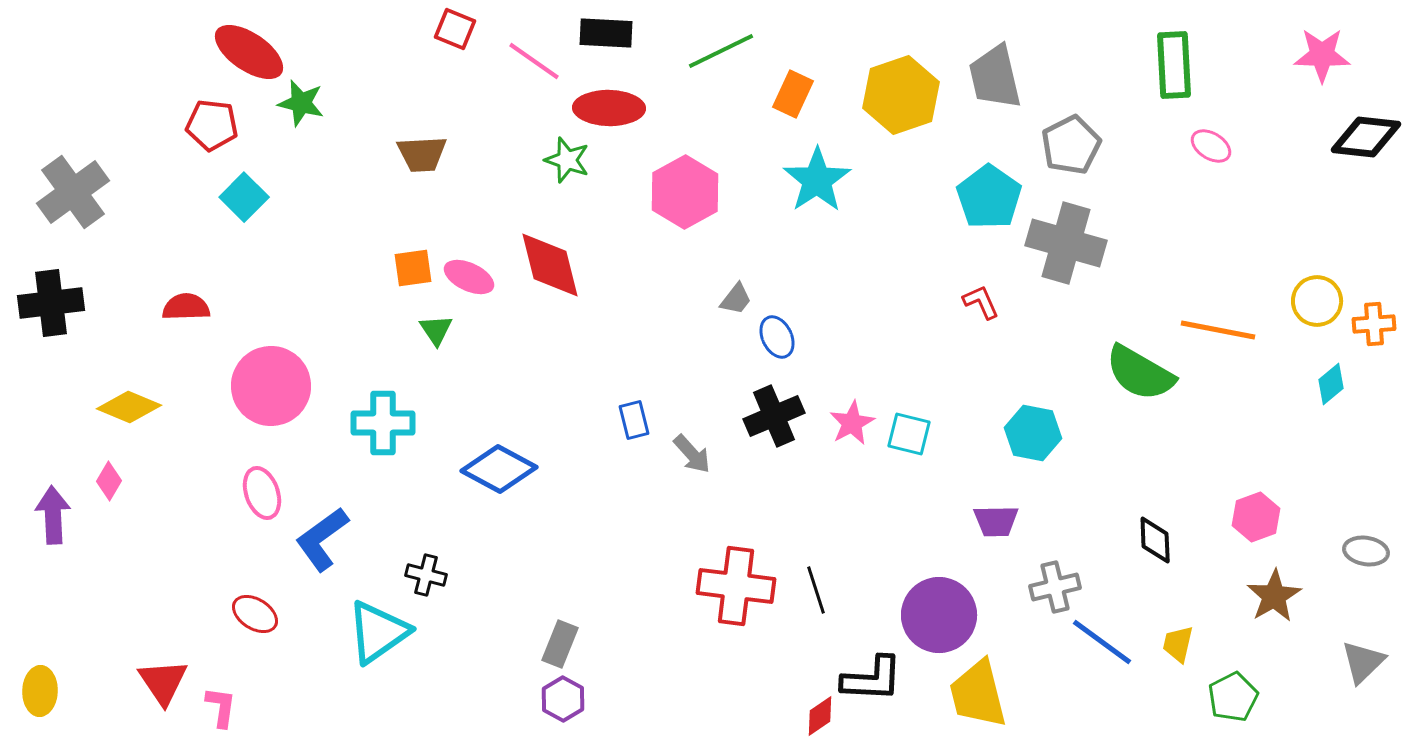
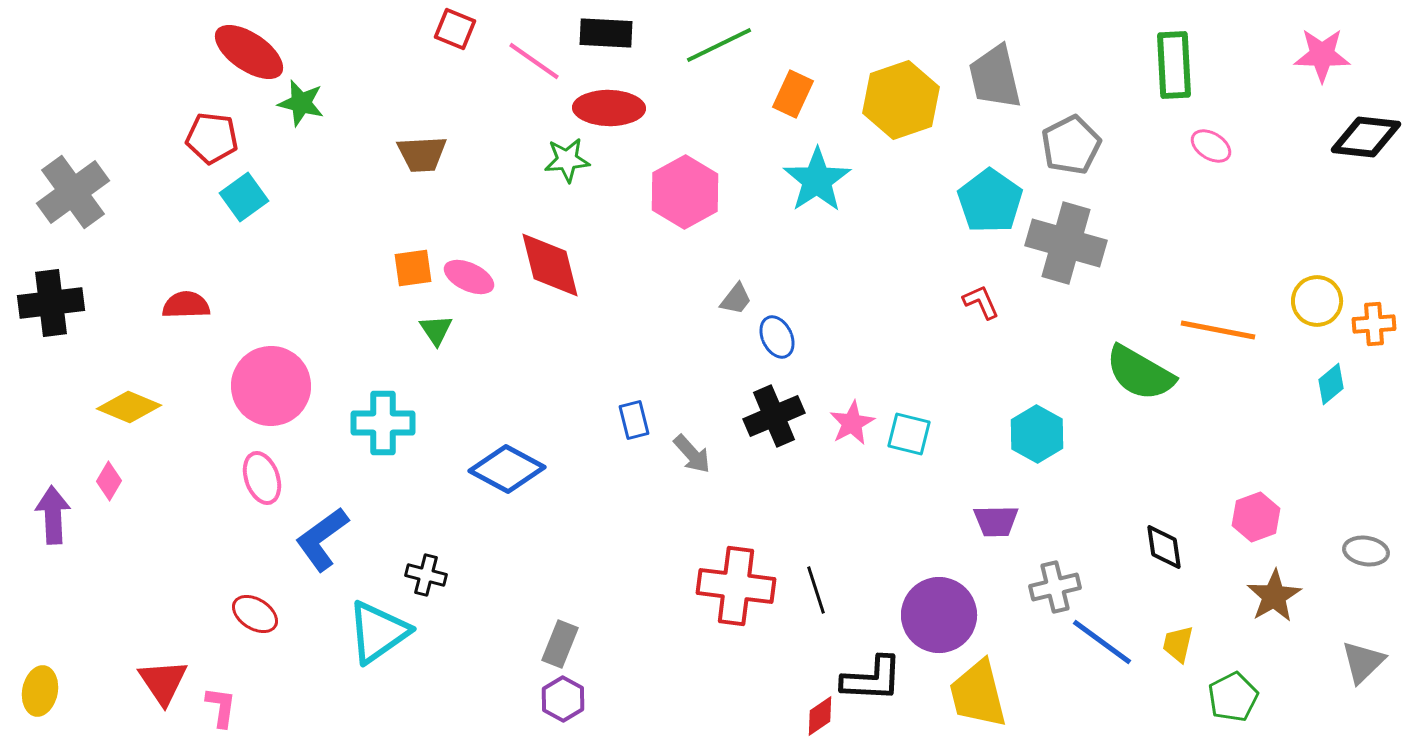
green line at (721, 51): moved 2 px left, 6 px up
yellow hexagon at (901, 95): moved 5 px down
red pentagon at (212, 125): moved 13 px down
green star at (567, 160): rotated 24 degrees counterclockwise
cyan square at (244, 197): rotated 9 degrees clockwise
cyan pentagon at (989, 197): moved 1 px right, 4 px down
red semicircle at (186, 307): moved 2 px up
cyan hexagon at (1033, 433): moved 4 px right, 1 px down; rotated 18 degrees clockwise
blue diamond at (499, 469): moved 8 px right
pink ellipse at (262, 493): moved 15 px up
black diamond at (1155, 540): moved 9 px right, 7 px down; rotated 6 degrees counterclockwise
yellow ellipse at (40, 691): rotated 9 degrees clockwise
